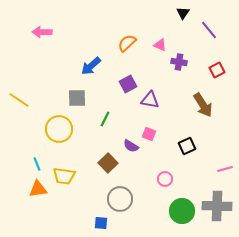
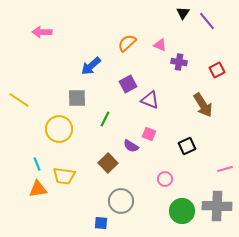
purple line: moved 2 px left, 9 px up
purple triangle: rotated 12 degrees clockwise
gray circle: moved 1 px right, 2 px down
